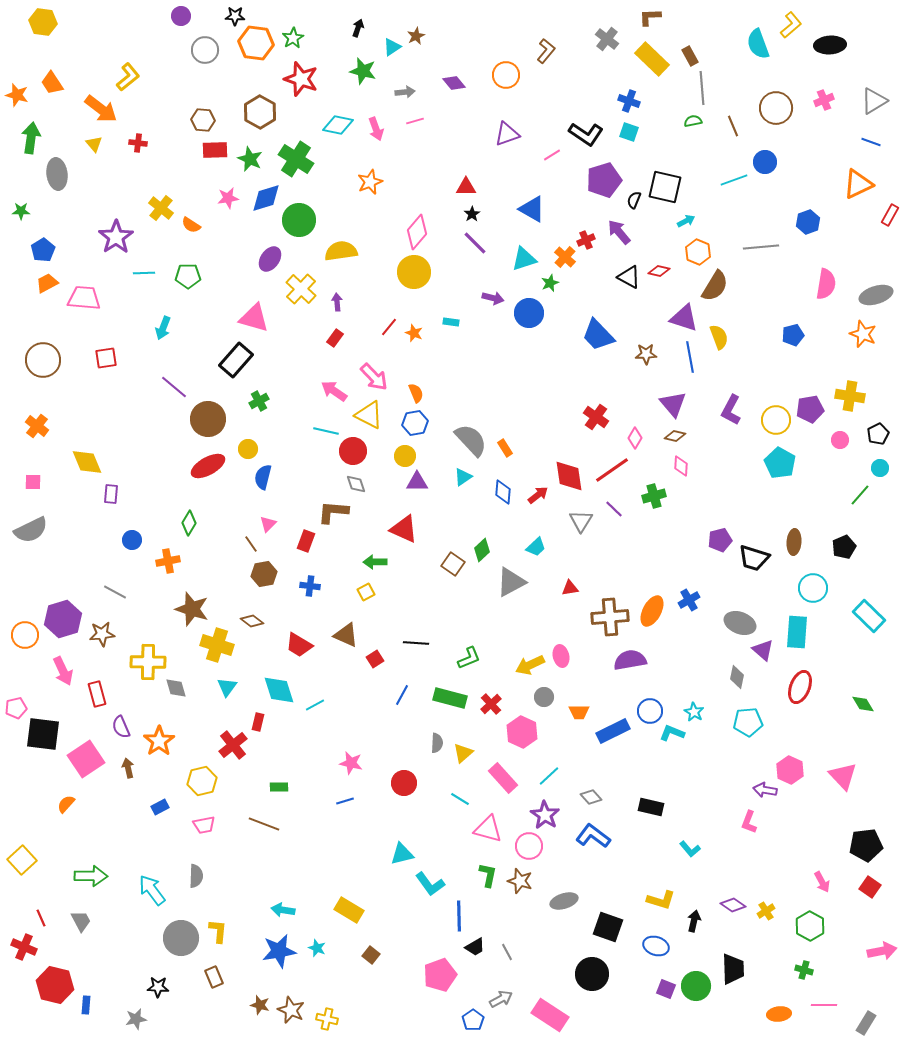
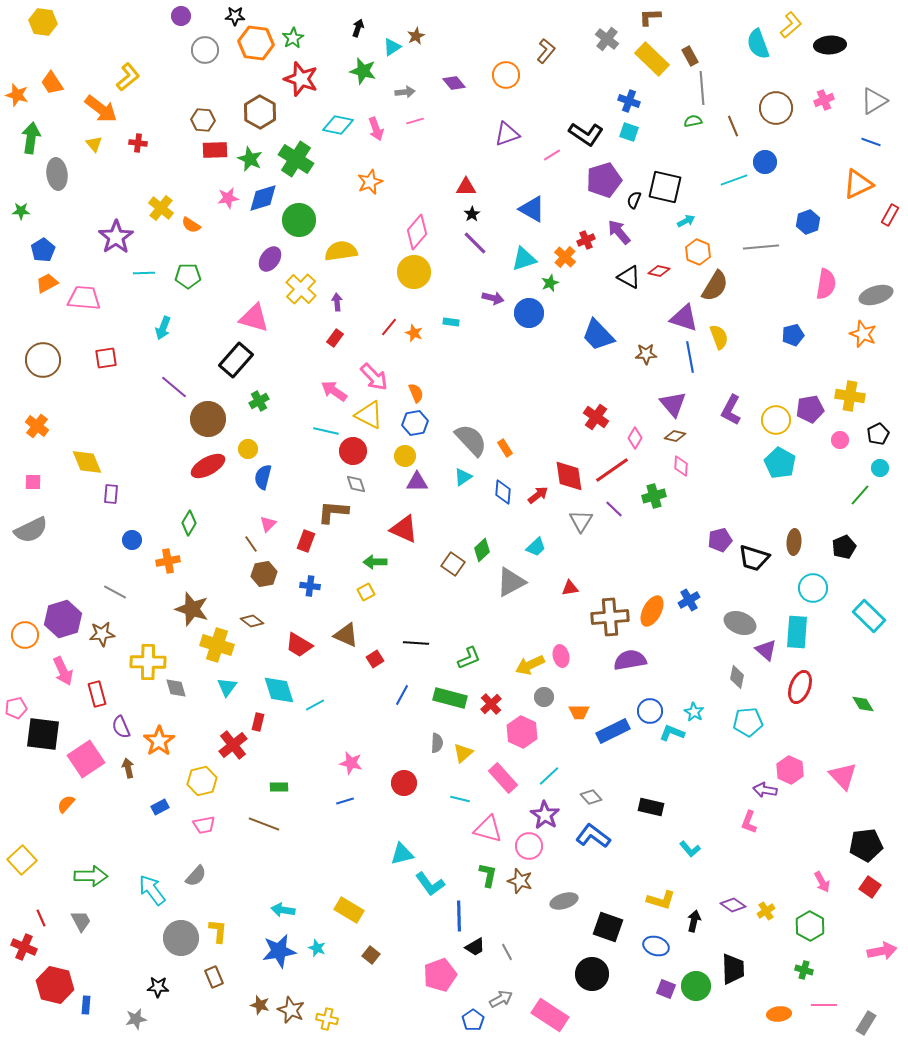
blue diamond at (266, 198): moved 3 px left
purple triangle at (763, 650): moved 3 px right
cyan line at (460, 799): rotated 18 degrees counterclockwise
gray semicircle at (196, 876): rotated 40 degrees clockwise
